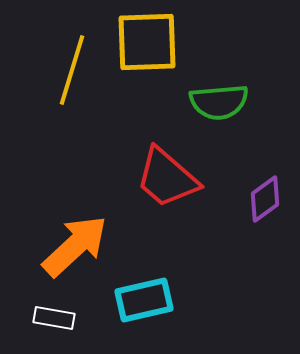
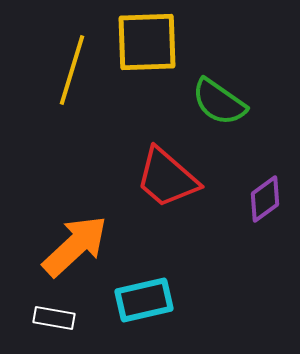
green semicircle: rotated 40 degrees clockwise
